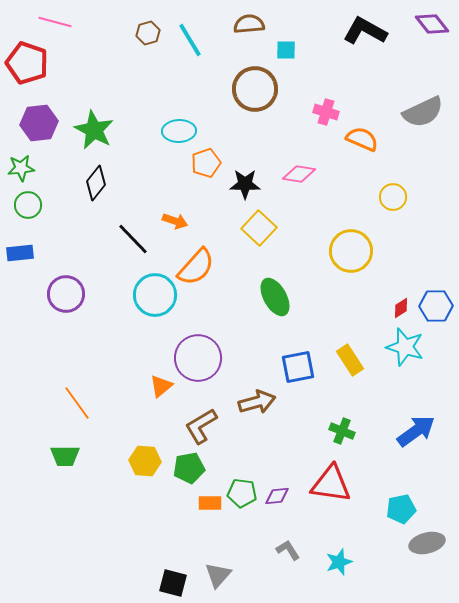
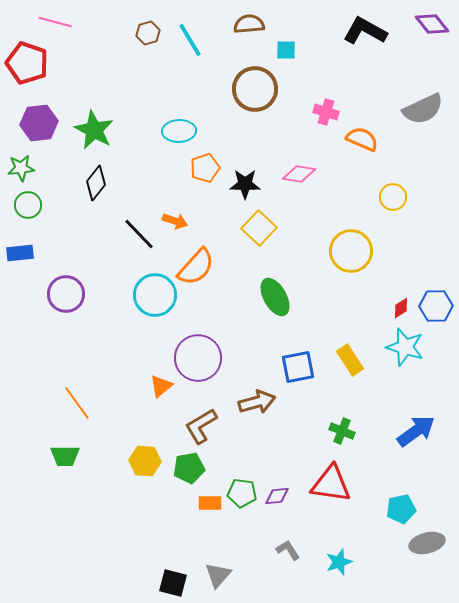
gray semicircle at (423, 112): moved 3 px up
orange pentagon at (206, 163): moved 1 px left, 5 px down
black line at (133, 239): moved 6 px right, 5 px up
